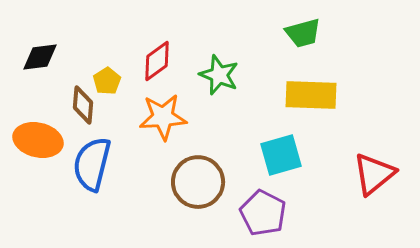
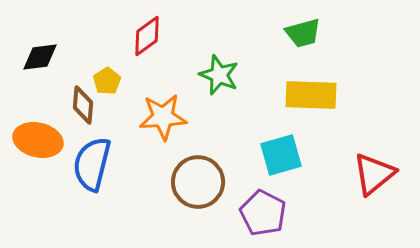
red diamond: moved 10 px left, 25 px up
